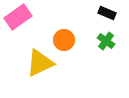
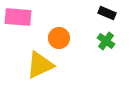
pink rectangle: rotated 40 degrees clockwise
orange circle: moved 5 px left, 2 px up
yellow triangle: moved 2 px down
